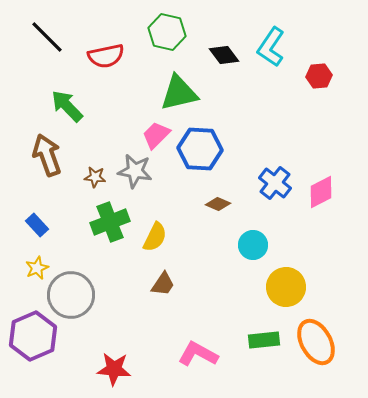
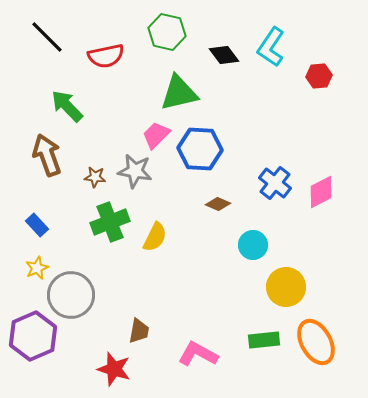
brown trapezoid: moved 24 px left, 47 px down; rotated 24 degrees counterclockwise
red star: rotated 12 degrees clockwise
